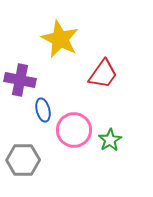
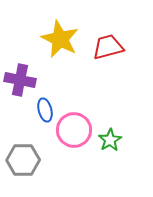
red trapezoid: moved 5 px right, 27 px up; rotated 140 degrees counterclockwise
blue ellipse: moved 2 px right
